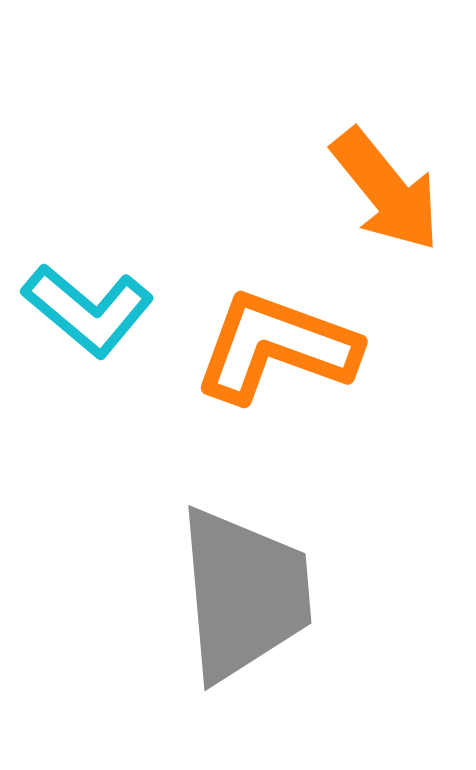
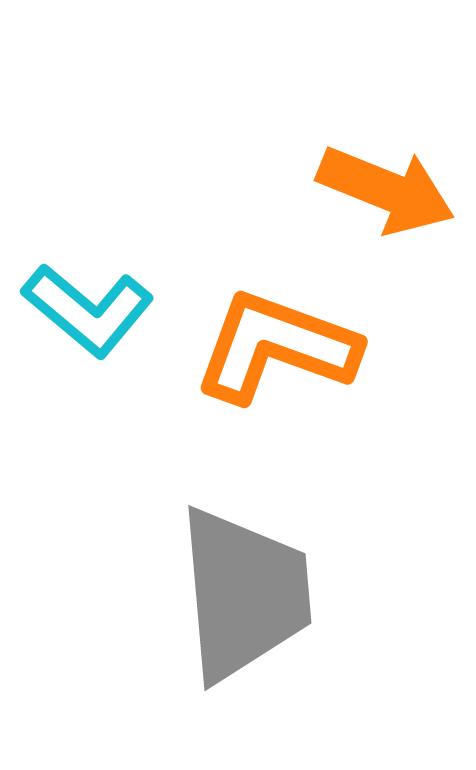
orange arrow: rotated 29 degrees counterclockwise
